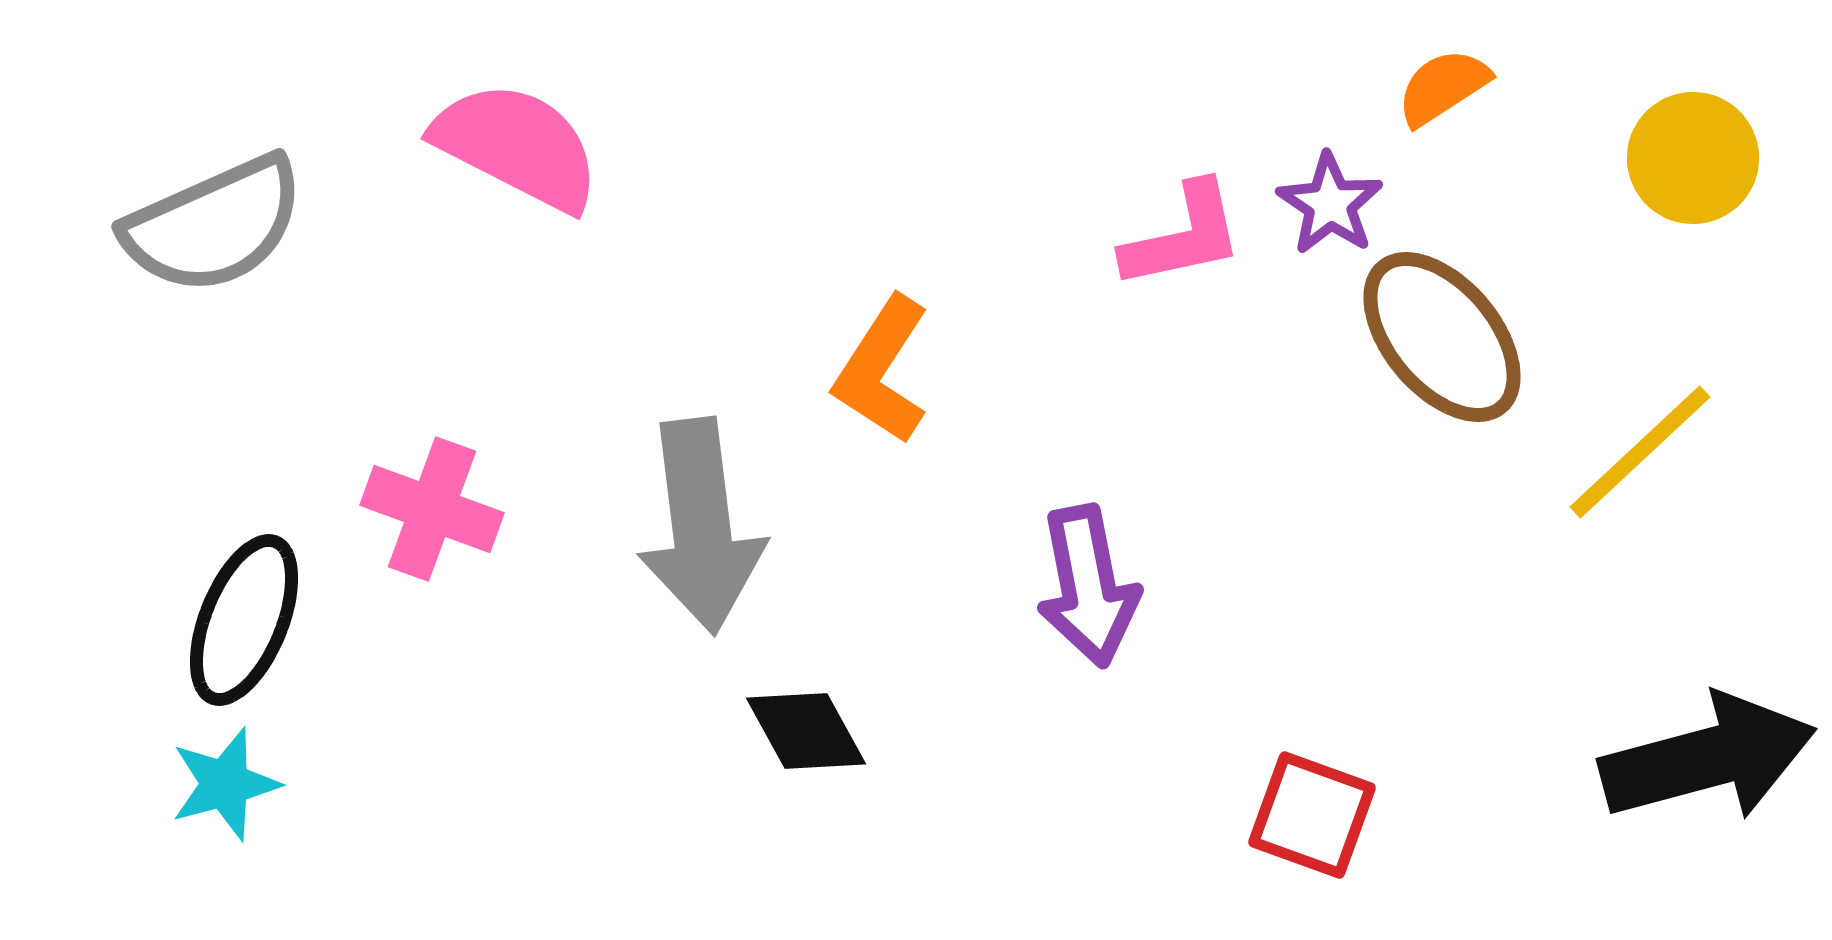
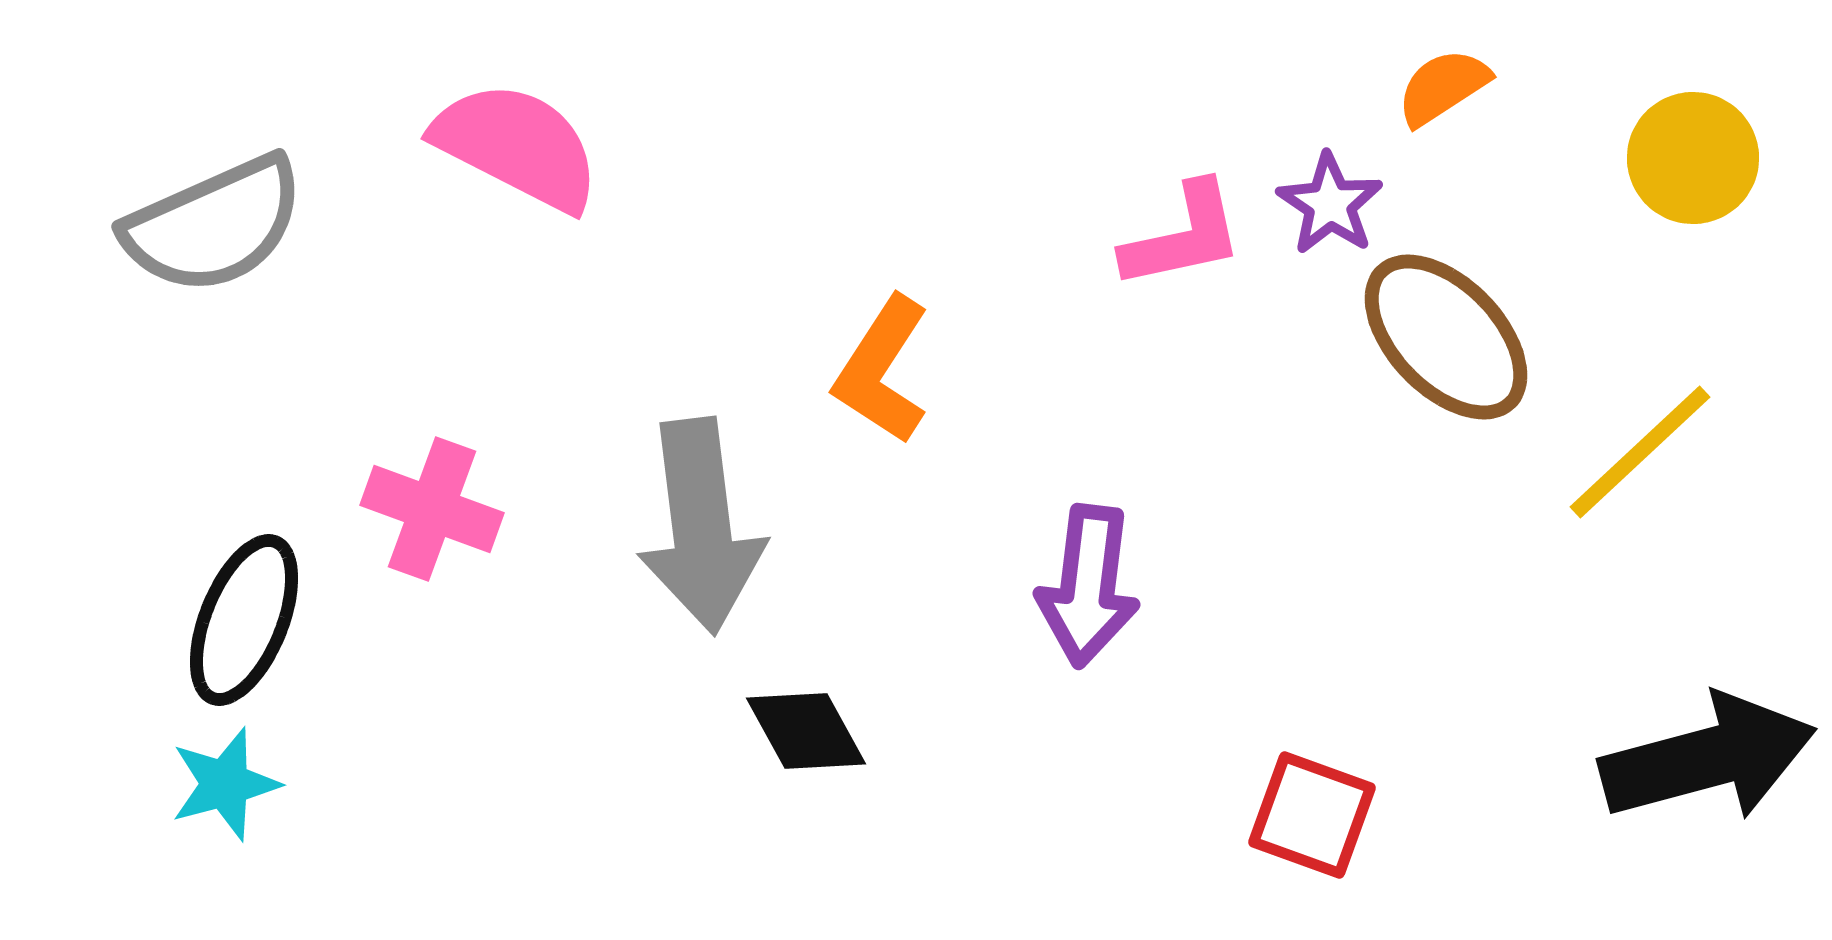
brown ellipse: moved 4 px right; rotated 4 degrees counterclockwise
purple arrow: rotated 18 degrees clockwise
